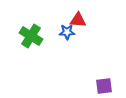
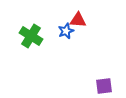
blue star: moved 1 px left, 1 px up; rotated 21 degrees counterclockwise
